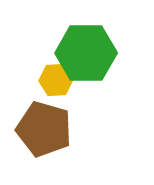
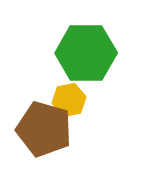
yellow hexagon: moved 13 px right, 20 px down; rotated 8 degrees counterclockwise
